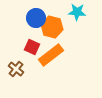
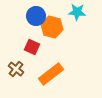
blue circle: moved 2 px up
orange rectangle: moved 19 px down
